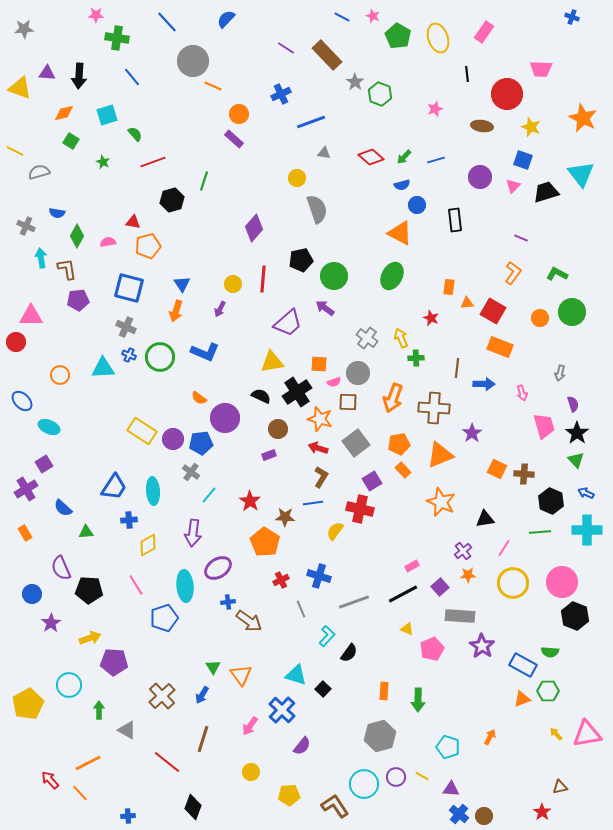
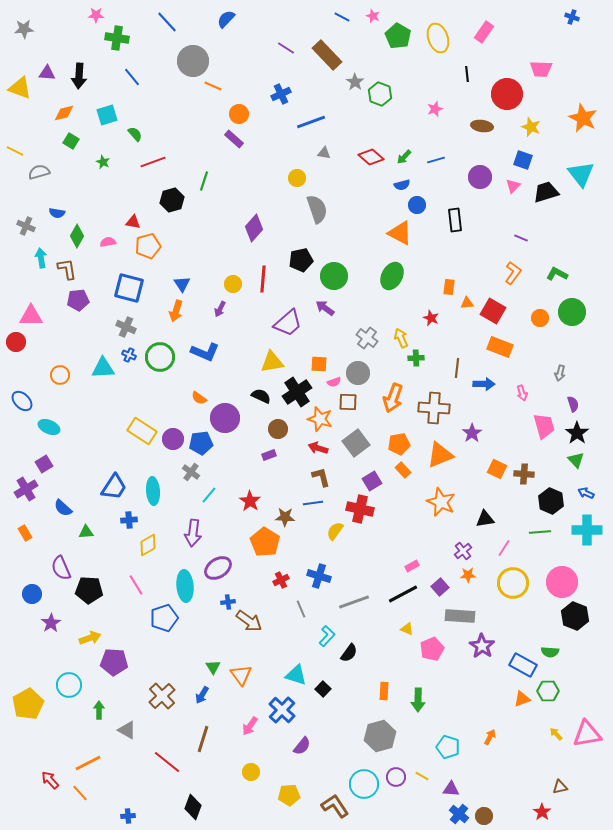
brown L-shape at (321, 477): rotated 45 degrees counterclockwise
